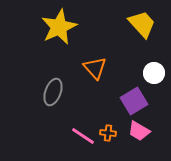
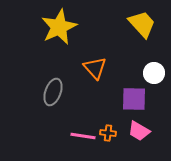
purple square: moved 2 px up; rotated 32 degrees clockwise
pink line: rotated 25 degrees counterclockwise
